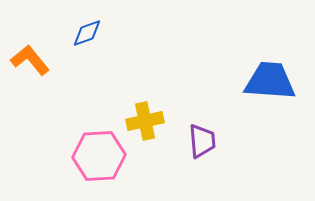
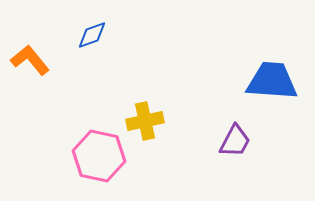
blue diamond: moved 5 px right, 2 px down
blue trapezoid: moved 2 px right
purple trapezoid: moved 33 px right; rotated 33 degrees clockwise
pink hexagon: rotated 15 degrees clockwise
